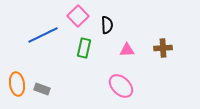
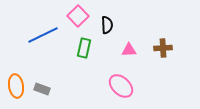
pink triangle: moved 2 px right
orange ellipse: moved 1 px left, 2 px down
